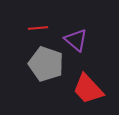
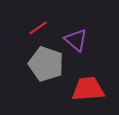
red line: rotated 30 degrees counterclockwise
red trapezoid: rotated 128 degrees clockwise
